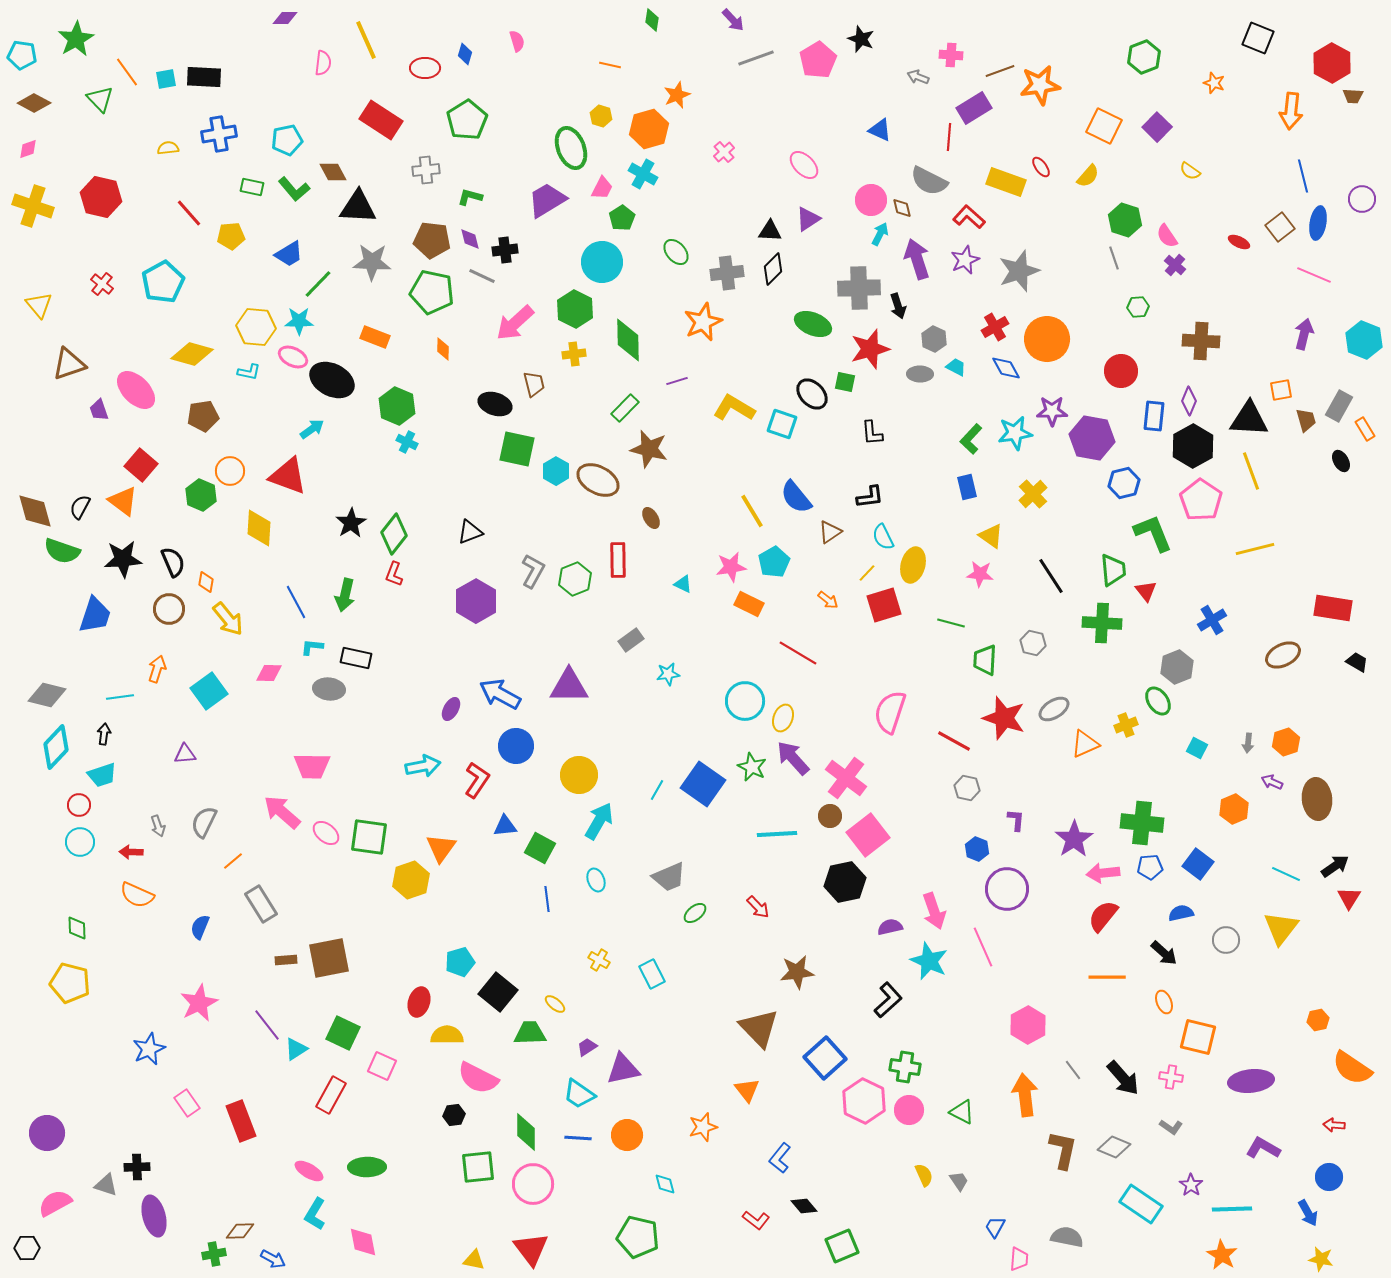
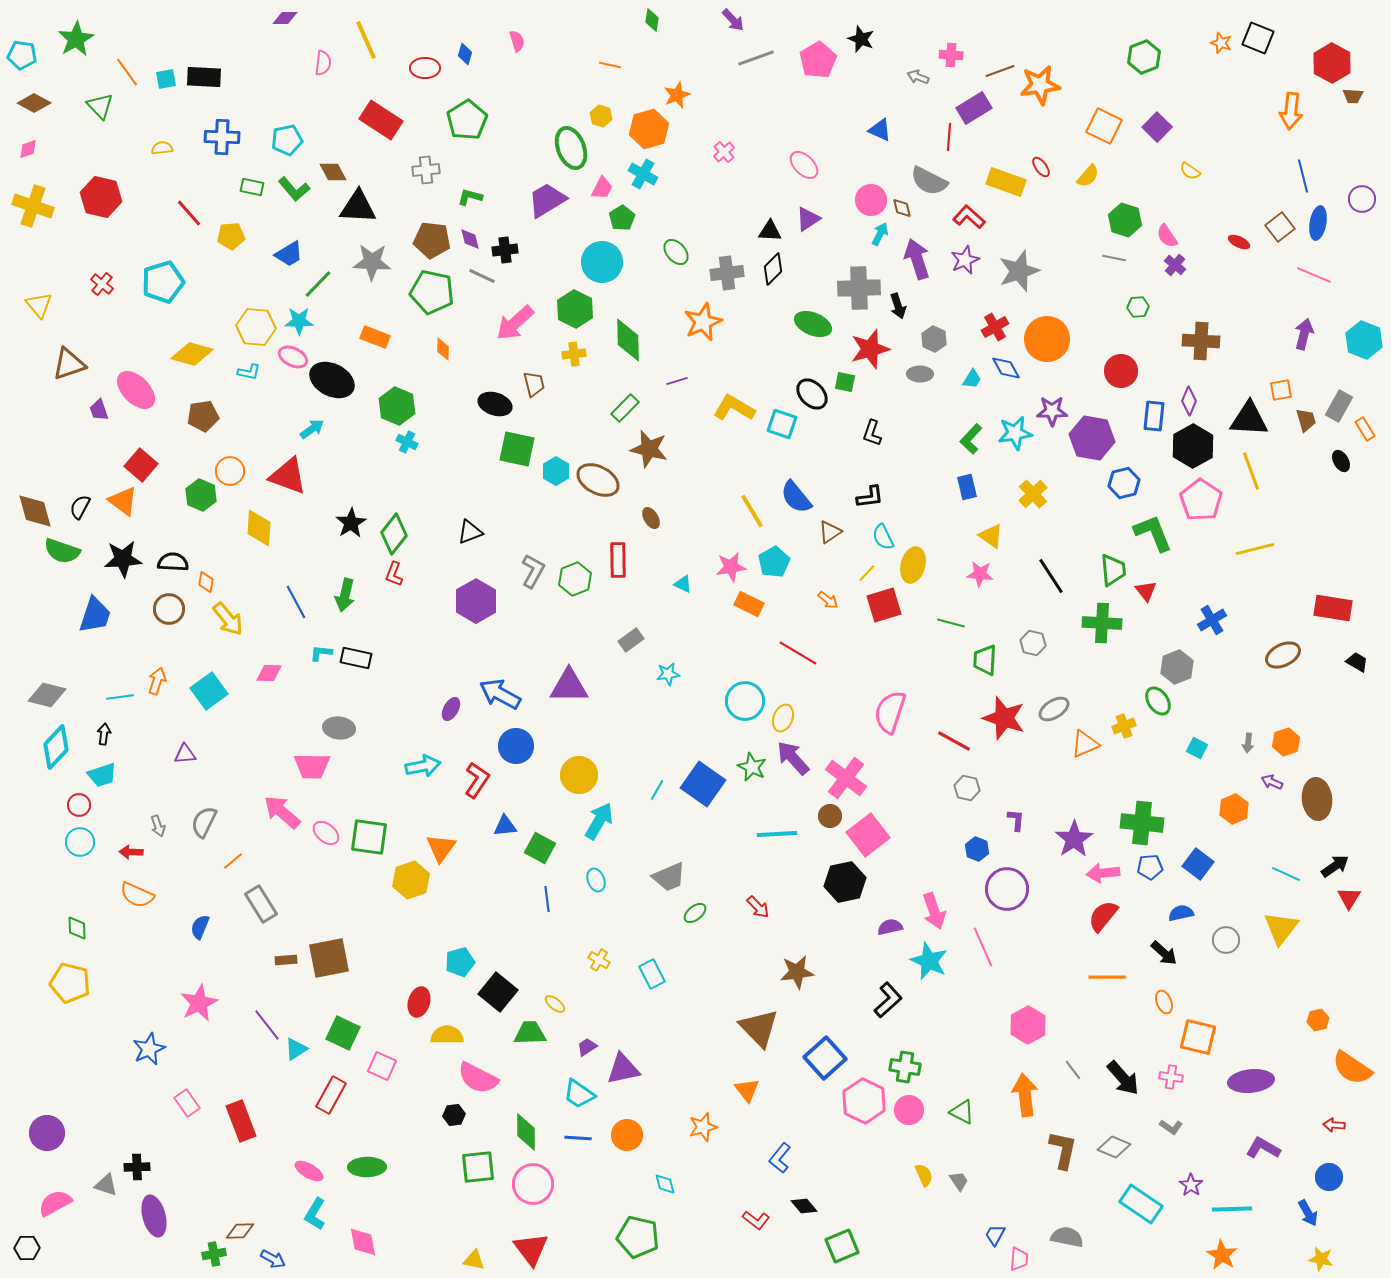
orange star at (1214, 83): moved 7 px right, 40 px up
green triangle at (100, 99): moved 7 px down
blue cross at (219, 134): moved 3 px right, 3 px down; rotated 12 degrees clockwise
yellow semicircle at (168, 148): moved 6 px left
gray line at (1114, 258): rotated 60 degrees counterclockwise
cyan pentagon at (163, 282): rotated 12 degrees clockwise
cyan trapezoid at (956, 367): moved 16 px right, 12 px down; rotated 95 degrees clockwise
black L-shape at (872, 433): rotated 24 degrees clockwise
black semicircle at (173, 562): rotated 64 degrees counterclockwise
cyan L-shape at (312, 647): moved 9 px right, 6 px down
orange arrow at (157, 669): moved 12 px down
gray ellipse at (329, 689): moved 10 px right, 39 px down
yellow cross at (1126, 725): moved 2 px left, 1 px down
blue trapezoid at (995, 1227): moved 8 px down
